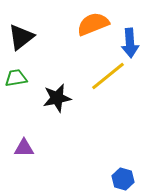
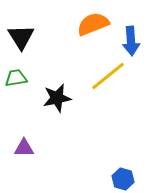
black triangle: rotated 24 degrees counterclockwise
blue arrow: moved 1 px right, 2 px up
